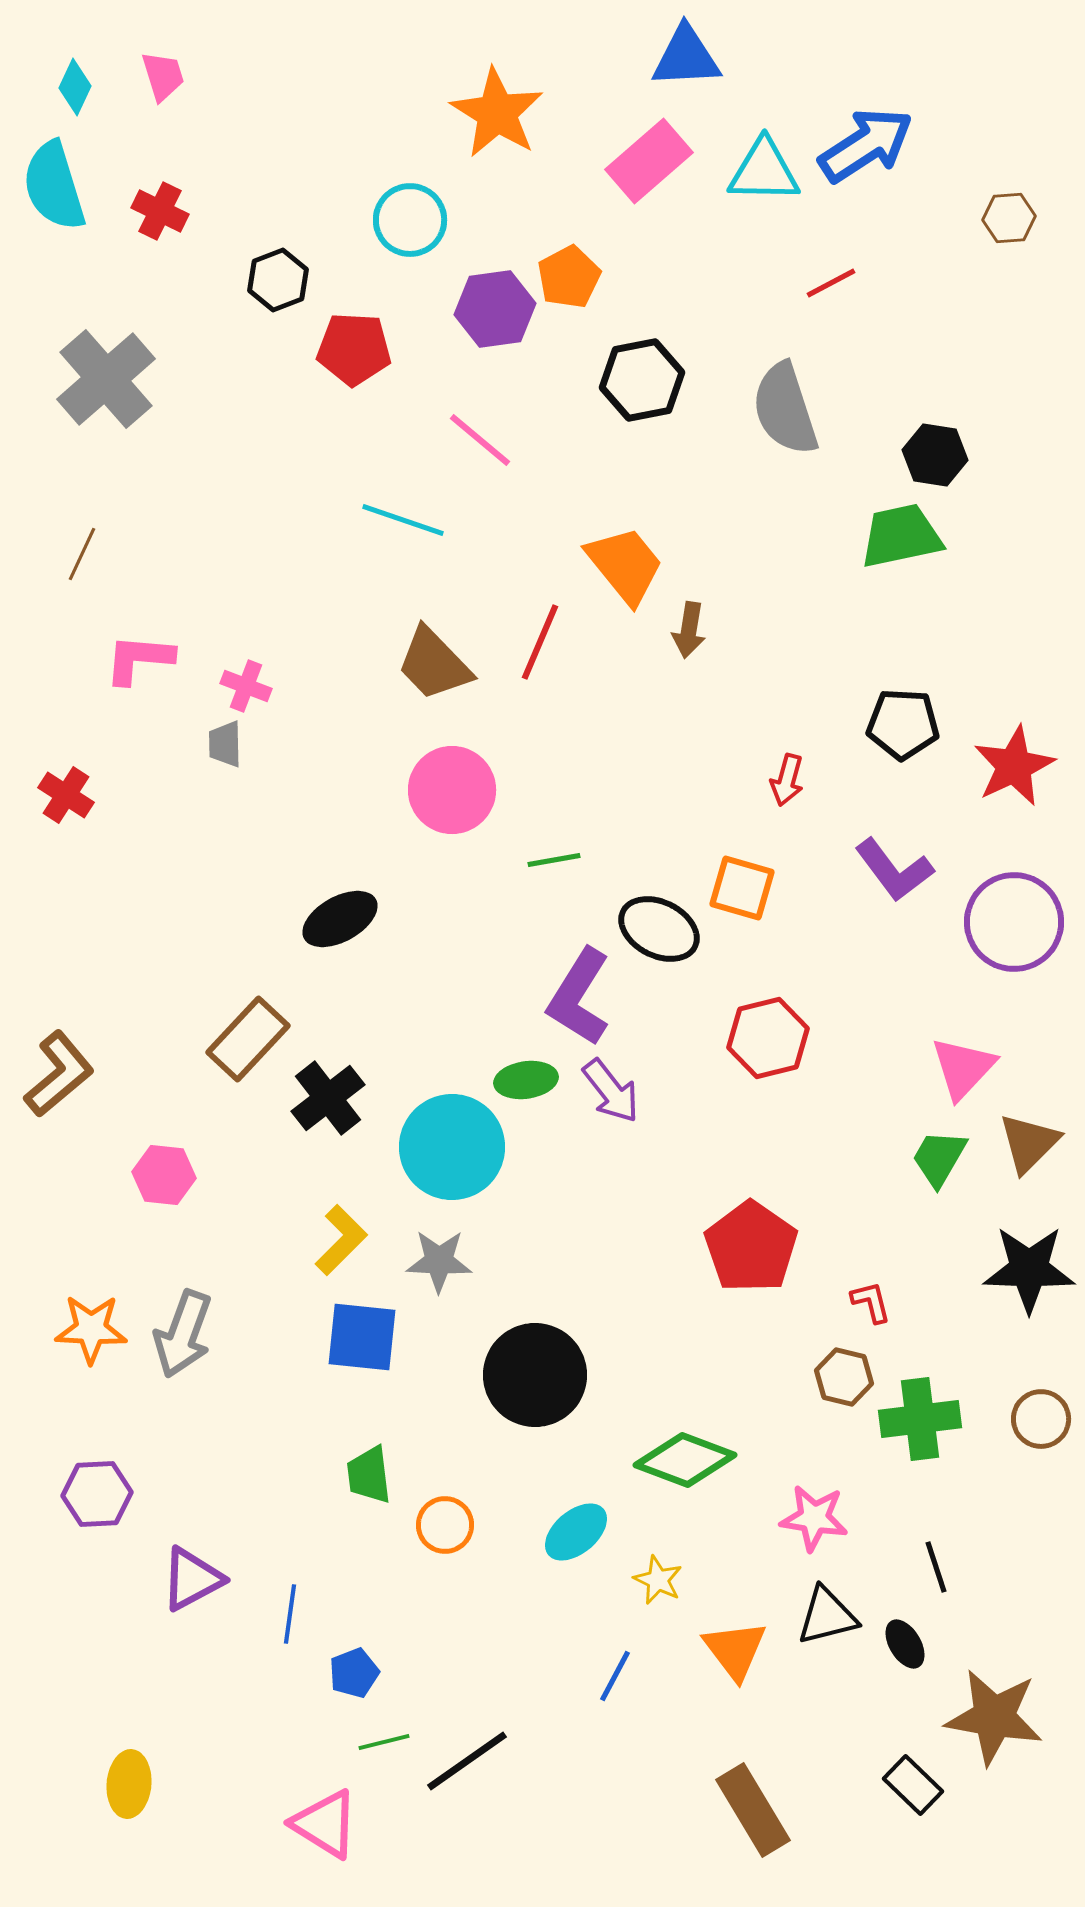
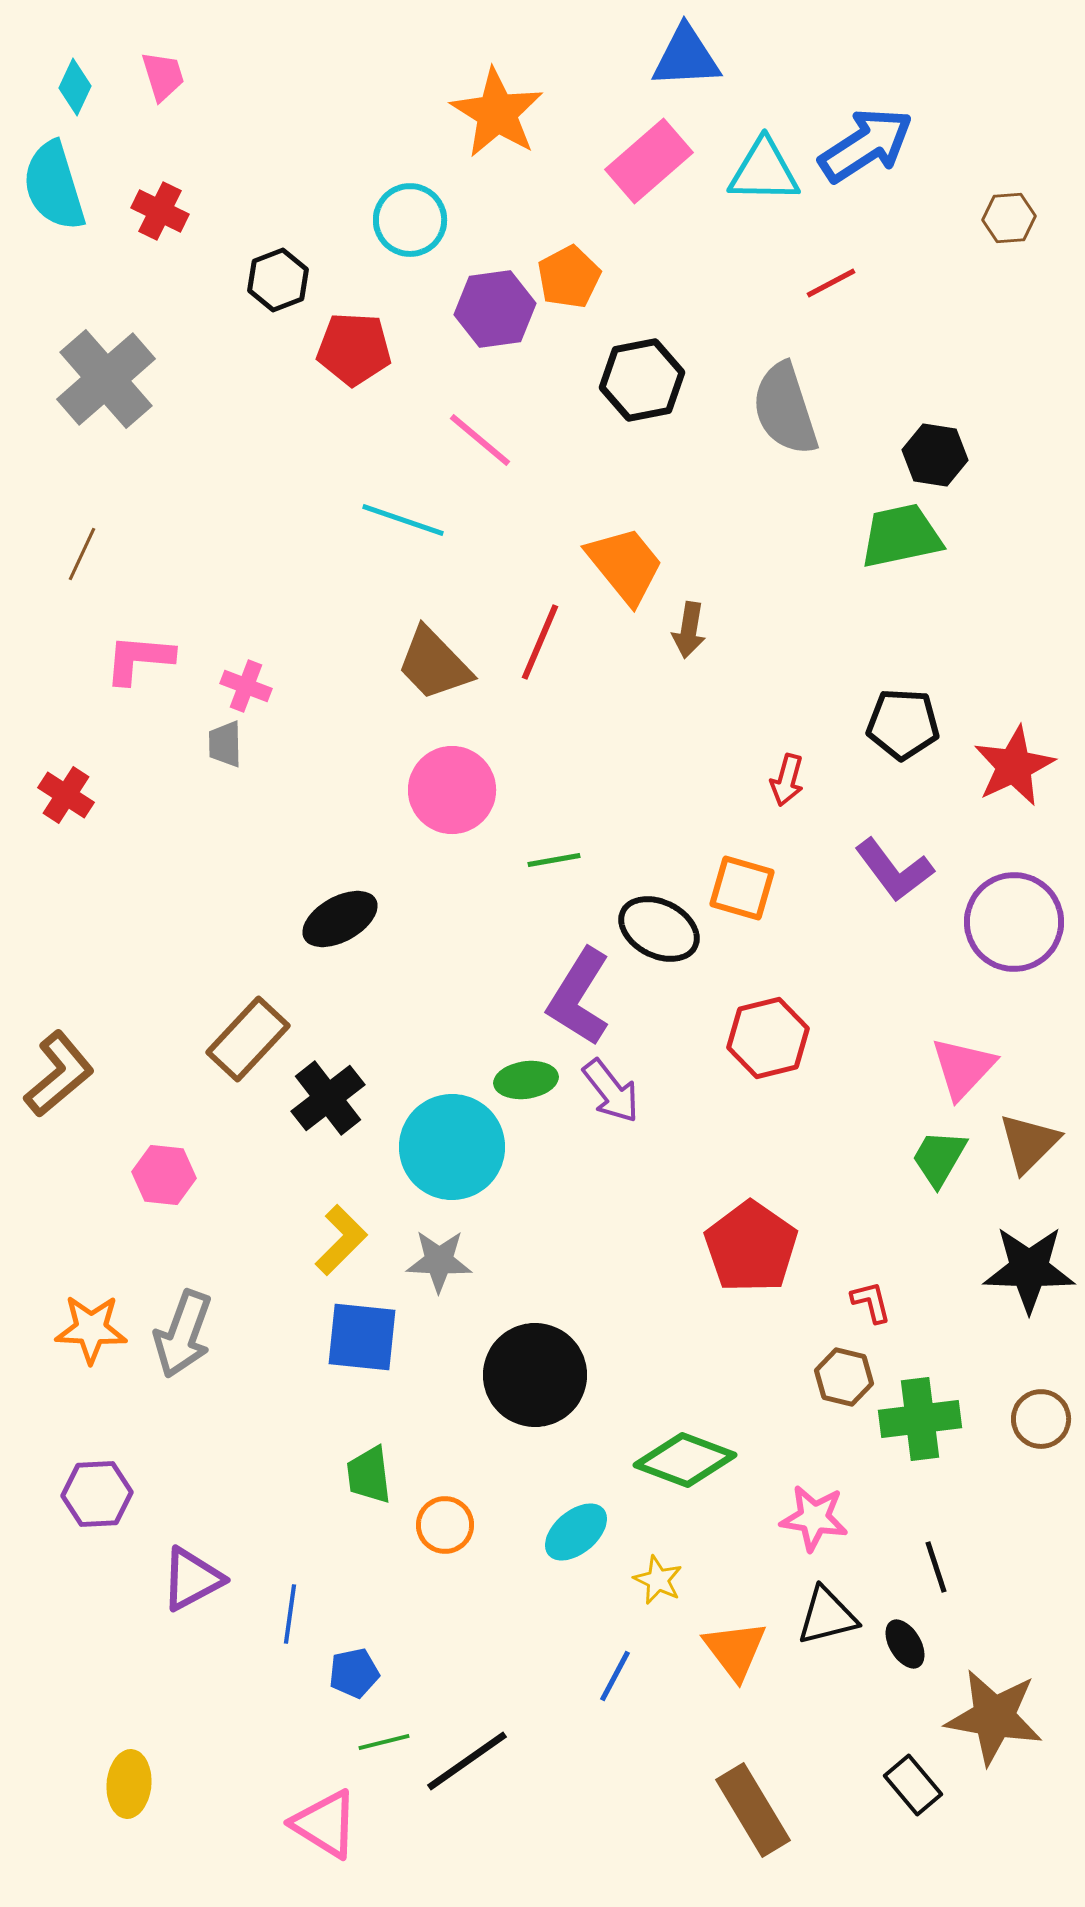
blue pentagon at (354, 1673): rotated 9 degrees clockwise
black rectangle at (913, 1785): rotated 6 degrees clockwise
